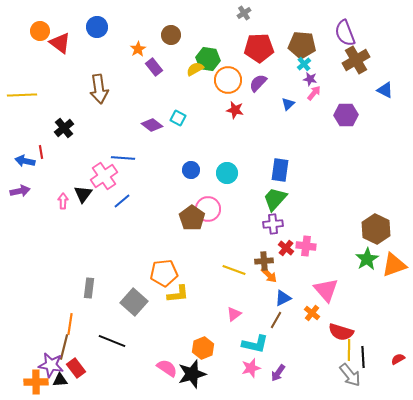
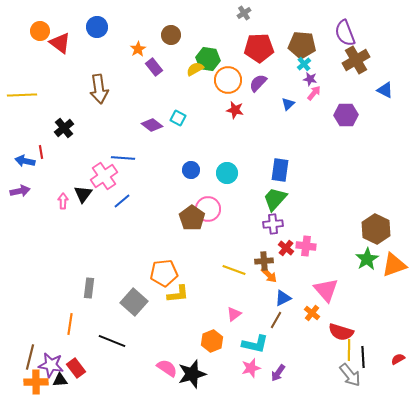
brown line at (64, 347): moved 34 px left, 10 px down
orange hexagon at (203, 348): moved 9 px right, 7 px up
